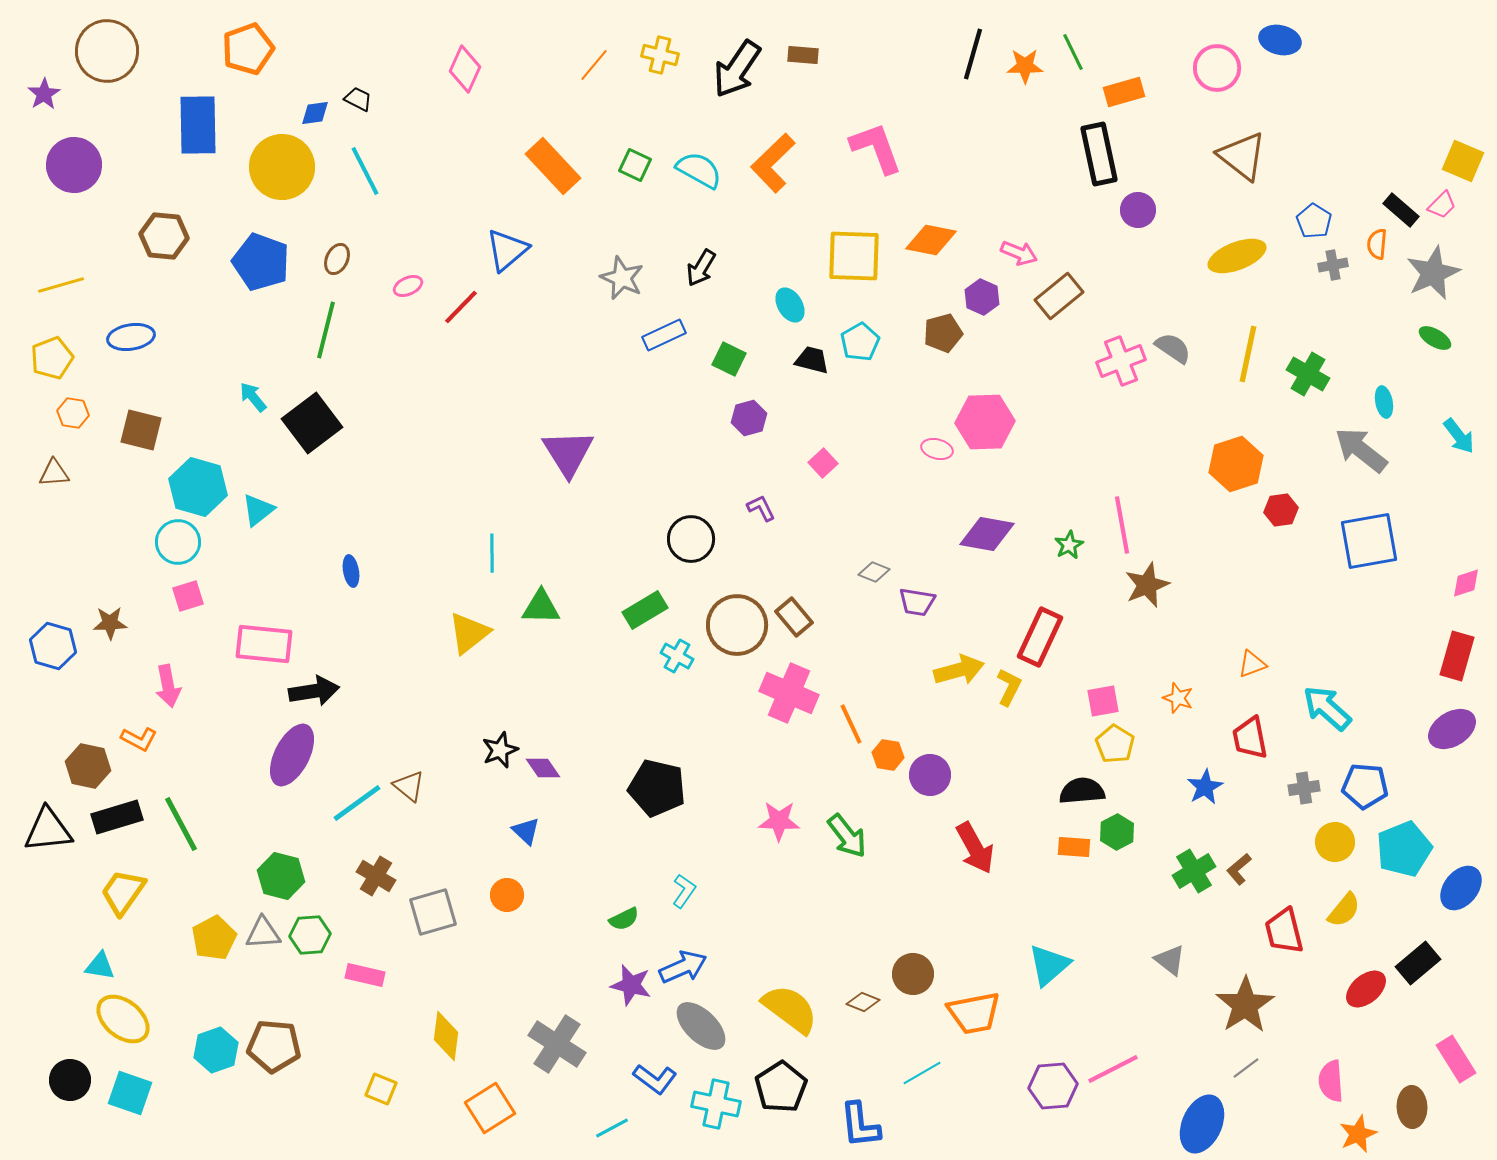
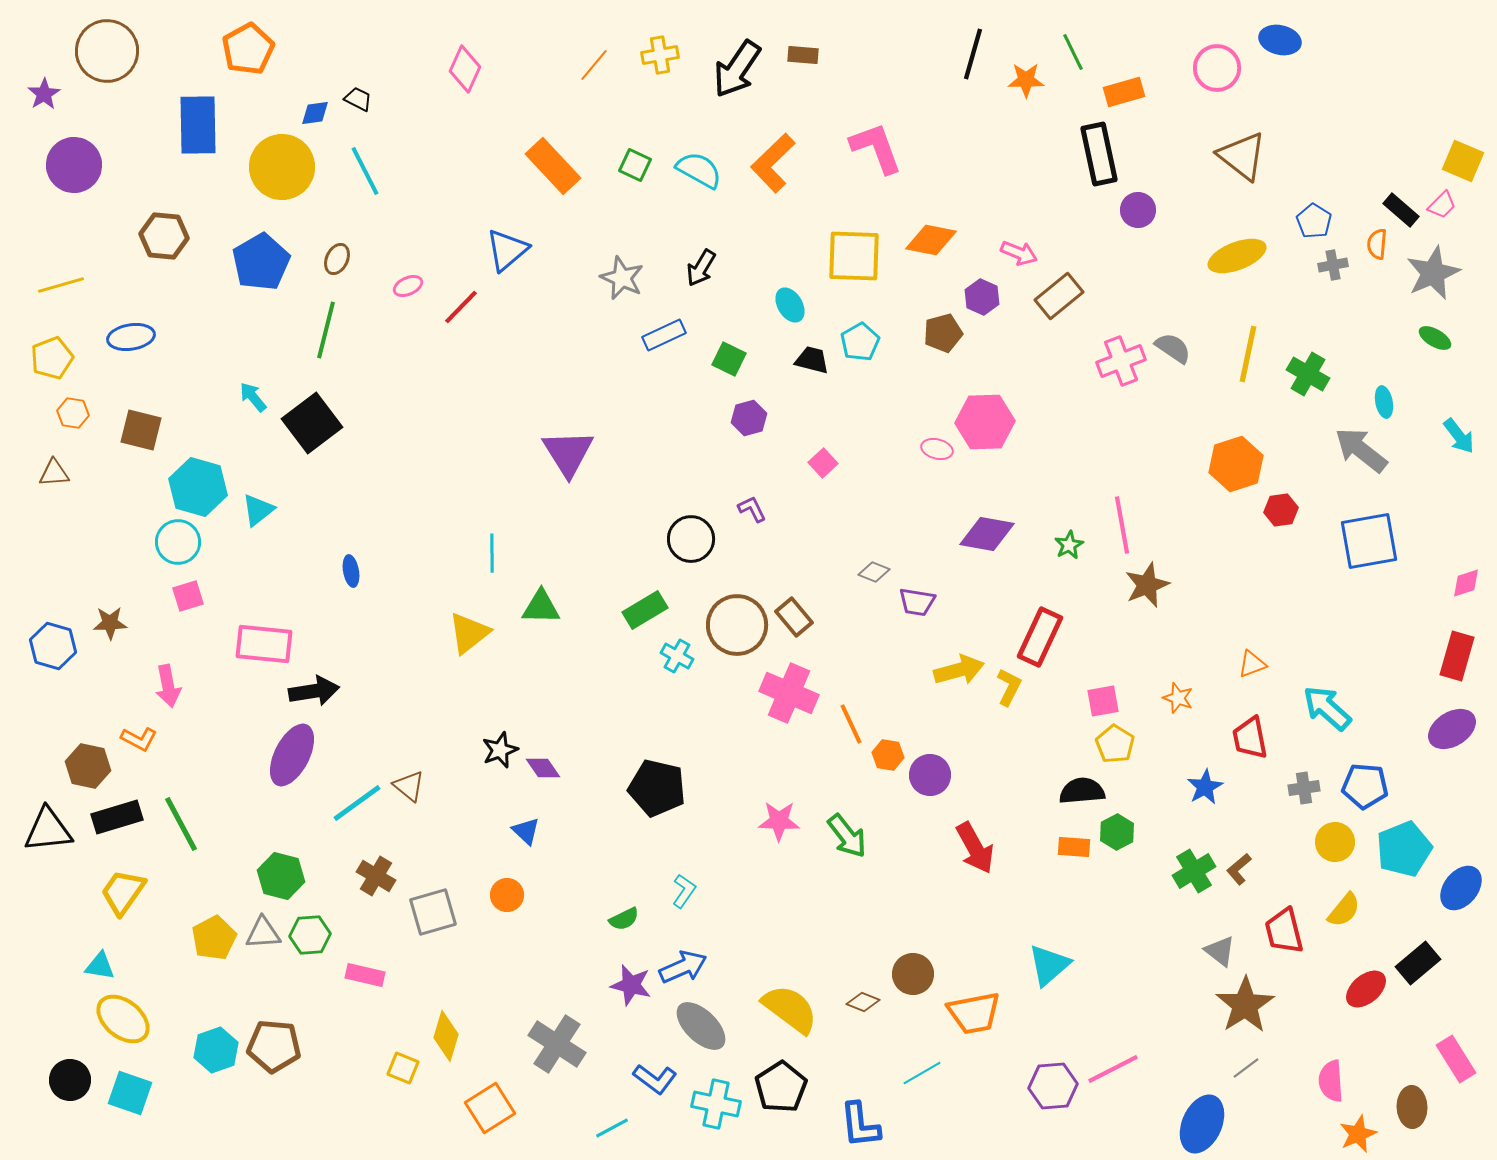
orange pentagon at (248, 49): rotated 9 degrees counterclockwise
yellow cross at (660, 55): rotated 24 degrees counterclockwise
orange star at (1025, 66): moved 1 px right, 14 px down
blue pentagon at (261, 262): rotated 22 degrees clockwise
purple L-shape at (761, 508): moved 9 px left, 1 px down
gray triangle at (1170, 960): moved 50 px right, 9 px up
yellow diamond at (446, 1036): rotated 9 degrees clockwise
yellow square at (381, 1089): moved 22 px right, 21 px up
